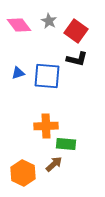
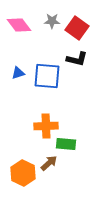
gray star: moved 3 px right; rotated 28 degrees counterclockwise
red square: moved 1 px right, 3 px up
brown arrow: moved 5 px left, 1 px up
